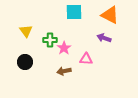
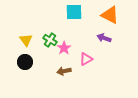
yellow triangle: moved 9 px down
green cross: rotated 32 degrees clockwise
pink triangle: rotated 32 degrees counterclockwise
